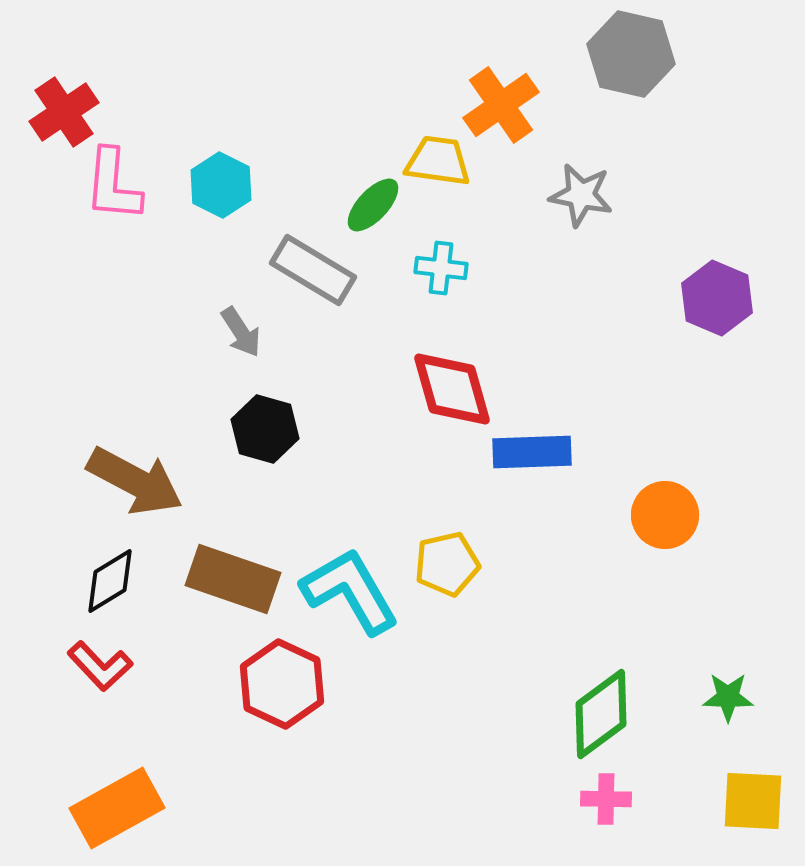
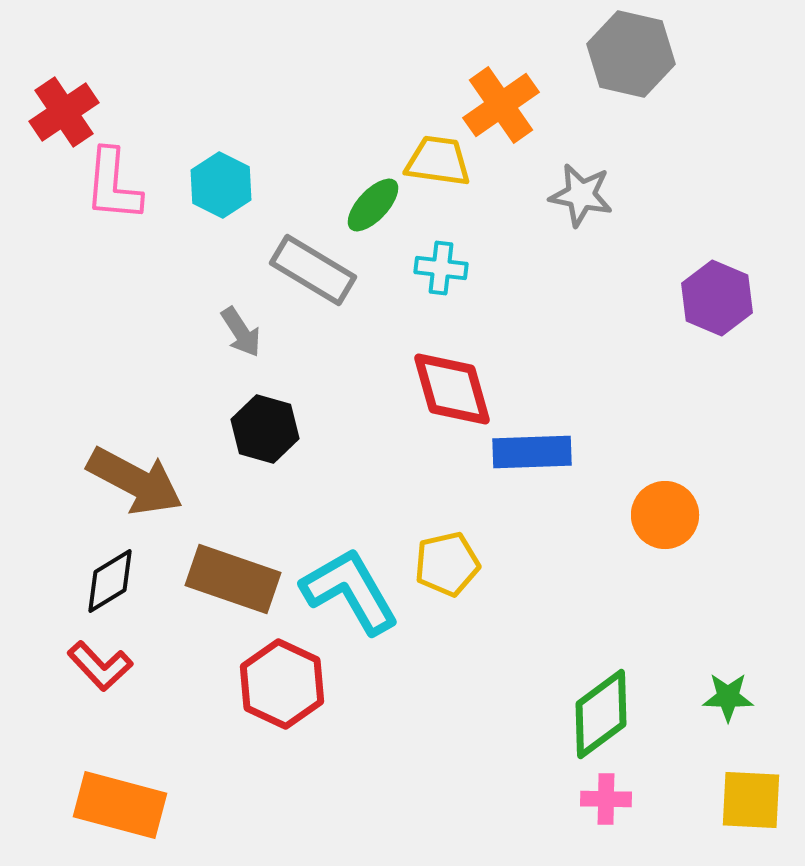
yellow square: moved 2 px left, 1 px up
orange rectangle: moved 3 px right, 3 px up; rotated 44 degrees clockwise
